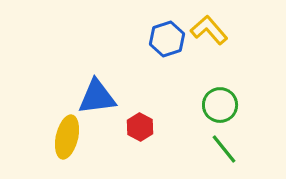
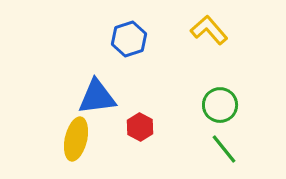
blue hexagon: moved 38 px left
yellow ellipse: moved 9 px right, 2 px down
